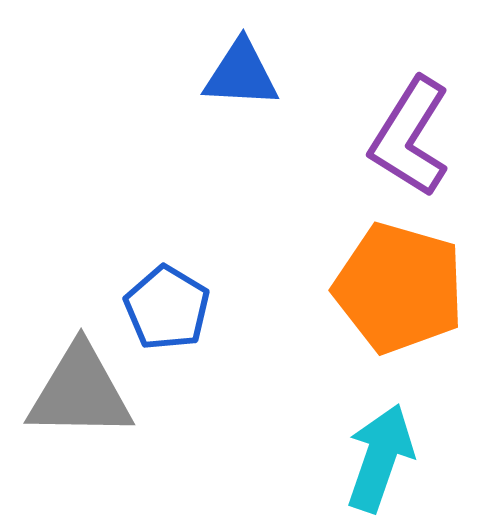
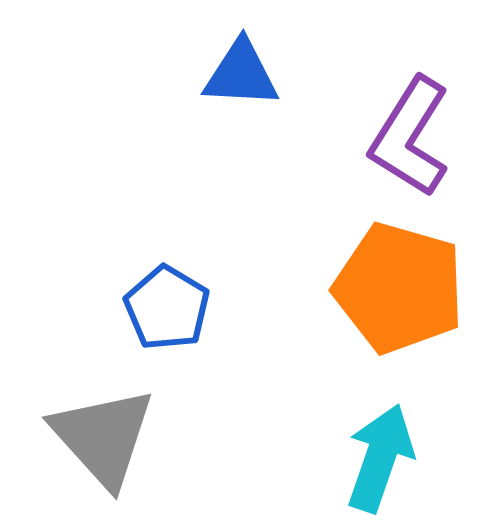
gray triangle: moved 23 px right, 45 px down; rotated 47 degrees clockwise
